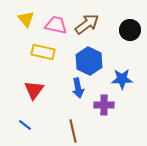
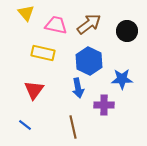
yellow triangle: moved 6 px up
brown arrow: moved 2 px right
black circle: moved 3 px left, 1 px down
yellow rectangle: moved 1 px down
brown line: moved 4 px up
